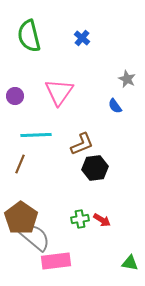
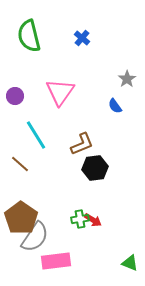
gray star: rotated 12 degrees clockwise
pink triangle: moved 1 px right
cyan line: rotated 60 degrees clockwise
brown line: rotated 72 degrees counterclockwise
red arrow: moved 9 px left
gray semicircle: rotated 84 degrees clockwise
green triangle: rotated 12 degrees clockwise
